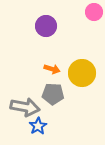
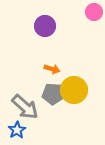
purple circle: moved 1 px left
yellow circle: moved 8 px left, 17 px down
gray arrow: rotated 32 degrees clockwise
blue star: moved 21 px left, 4 px down
